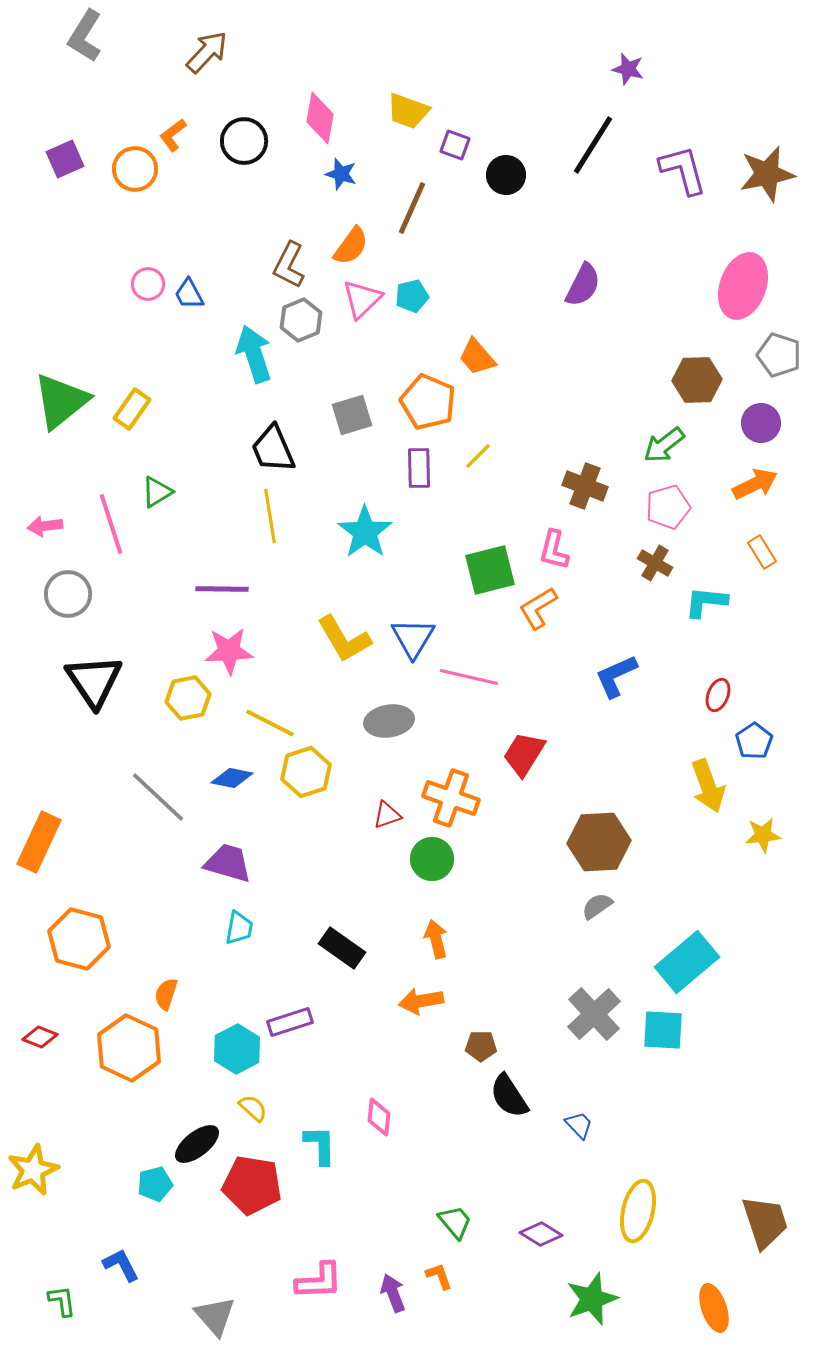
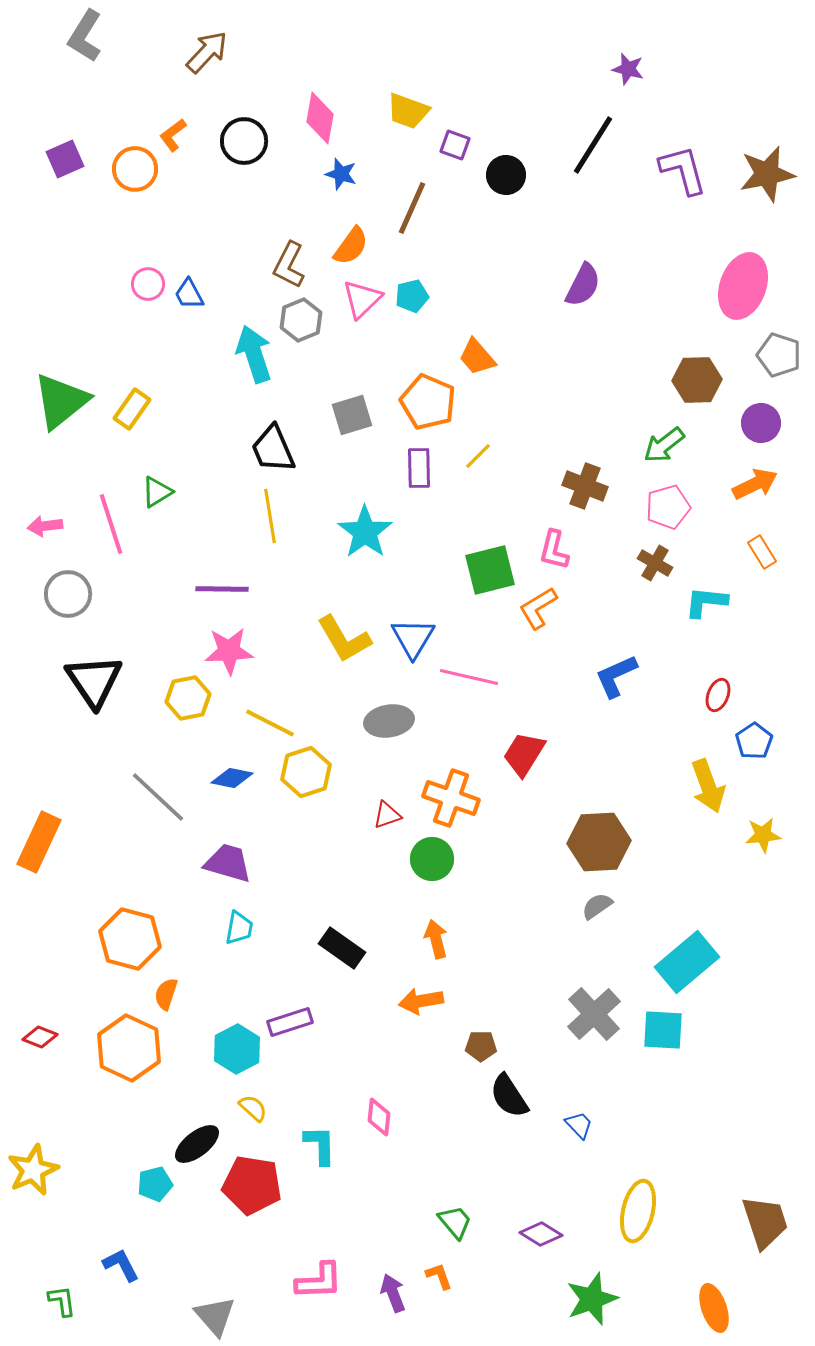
orange hexagon at (79, 939): moved 51 px right
